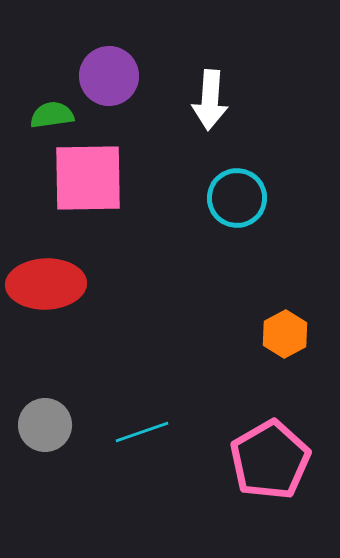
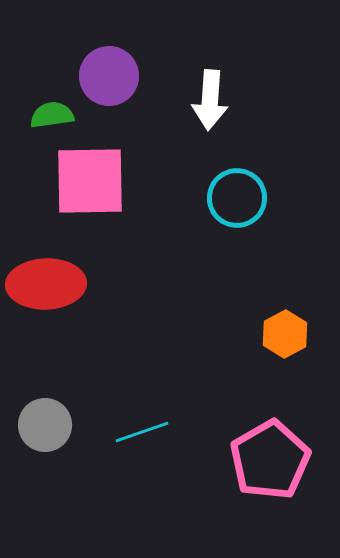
pink square: moved 2 px right, 3 px down
